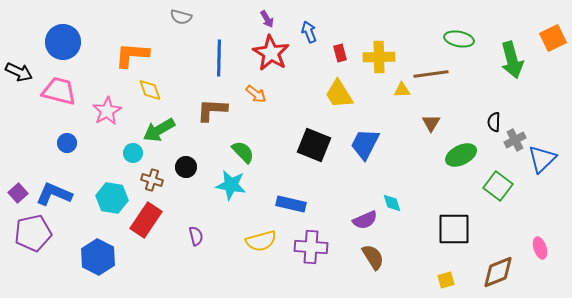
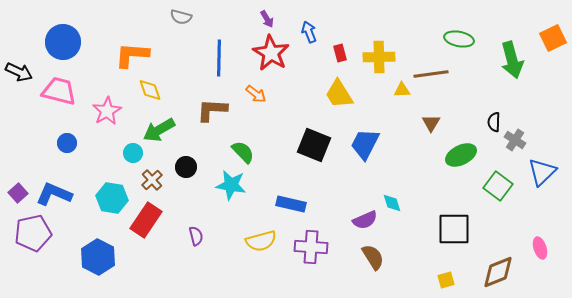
gray cross at (515, 140): rotated 30 degrees counterclockwise
blue triangle at (542, 159): moved 13 px down
brown cross at (152, 180): rotated 30 degrees clockwise
